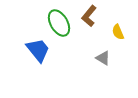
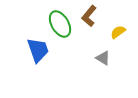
green ellipse: moved 1 px right, 1 px down
yellow semicircle: rotated 77 degrees clockwise
blue trapezoid: rotated 20 degrees clockwise
